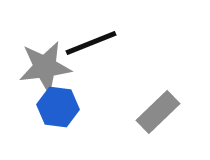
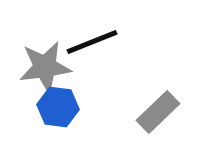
black line: moved 1 px right, 1 px up
